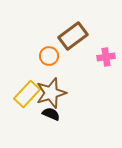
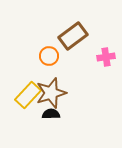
yellow rectangle: moved 1 px right, 1 px down
black semicircle: rotated 24 degrees counterclockwise
